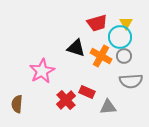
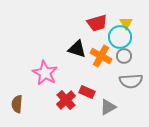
black triangle: moved 1 px right, 1 px down
pink star: moved 3 px right, 2 px down; rotated 15 degrees counterclockwise
gray triangle: rotated 24 degrees counterclockwise
